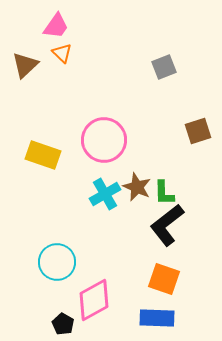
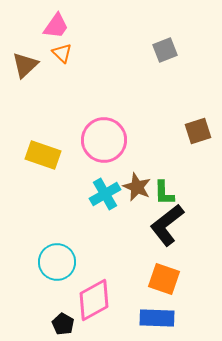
gray square: moved 1 px right, 17 px up
